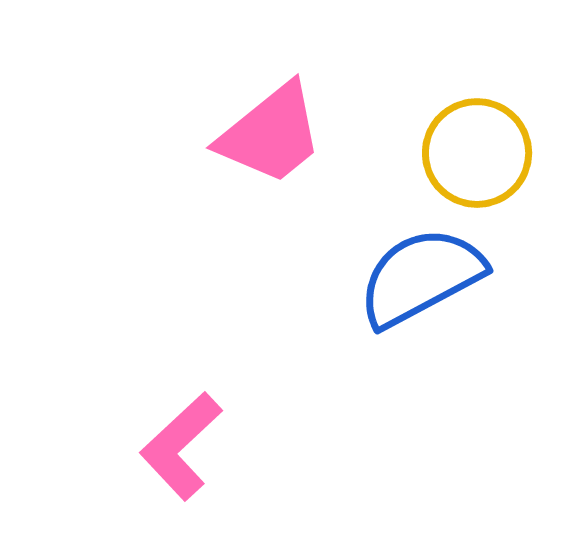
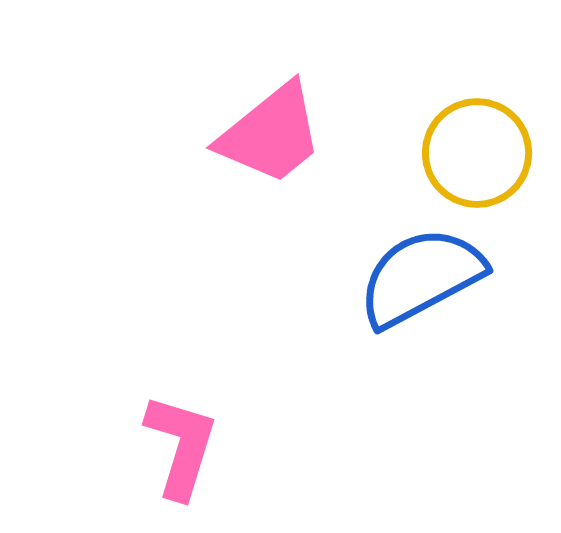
pink L-shape: rotated 150 degrees clockwise
